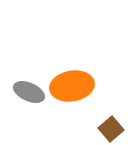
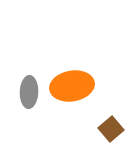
gray ellipse: rotated 68 degrees clockwise
